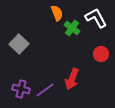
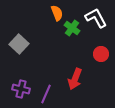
red arrow: moved 3 px right
purple line: moved 1 px right, 4 px down; rotated 30 degrees counterclockwise
